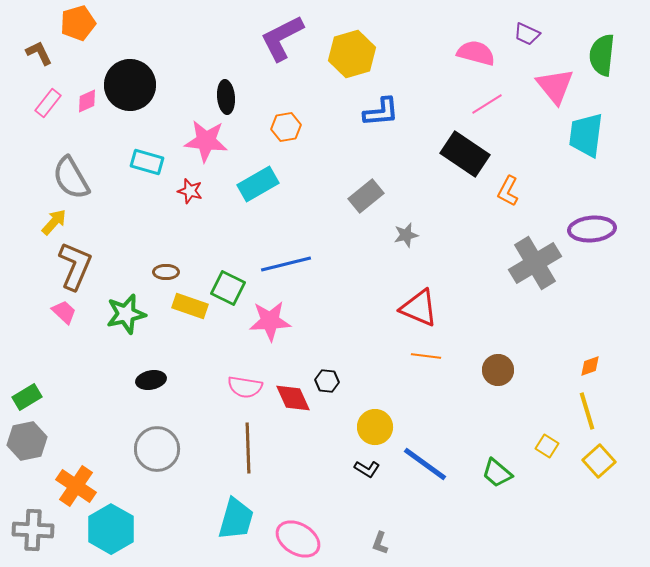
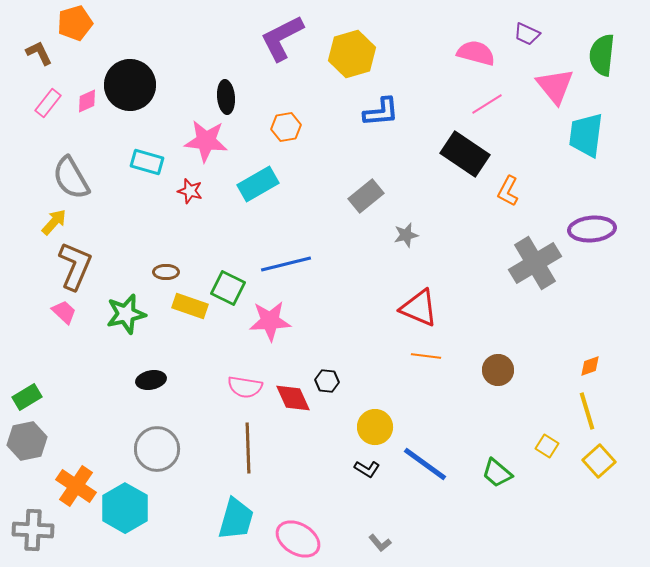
orange pentagon at (78, 23): moved 3 px left
cyan hexagon at (111, 529): moved 14 px right, 21 px up
gray L-shape at (380, 543): rotated 60 degrees counterclockwise
